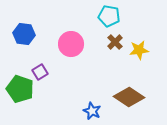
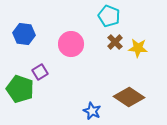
cyan pentagon: rotated 10 degrees clockwise
yellow star: moved 1 px left, 2 px up; rotated 12 degrees clockwise
